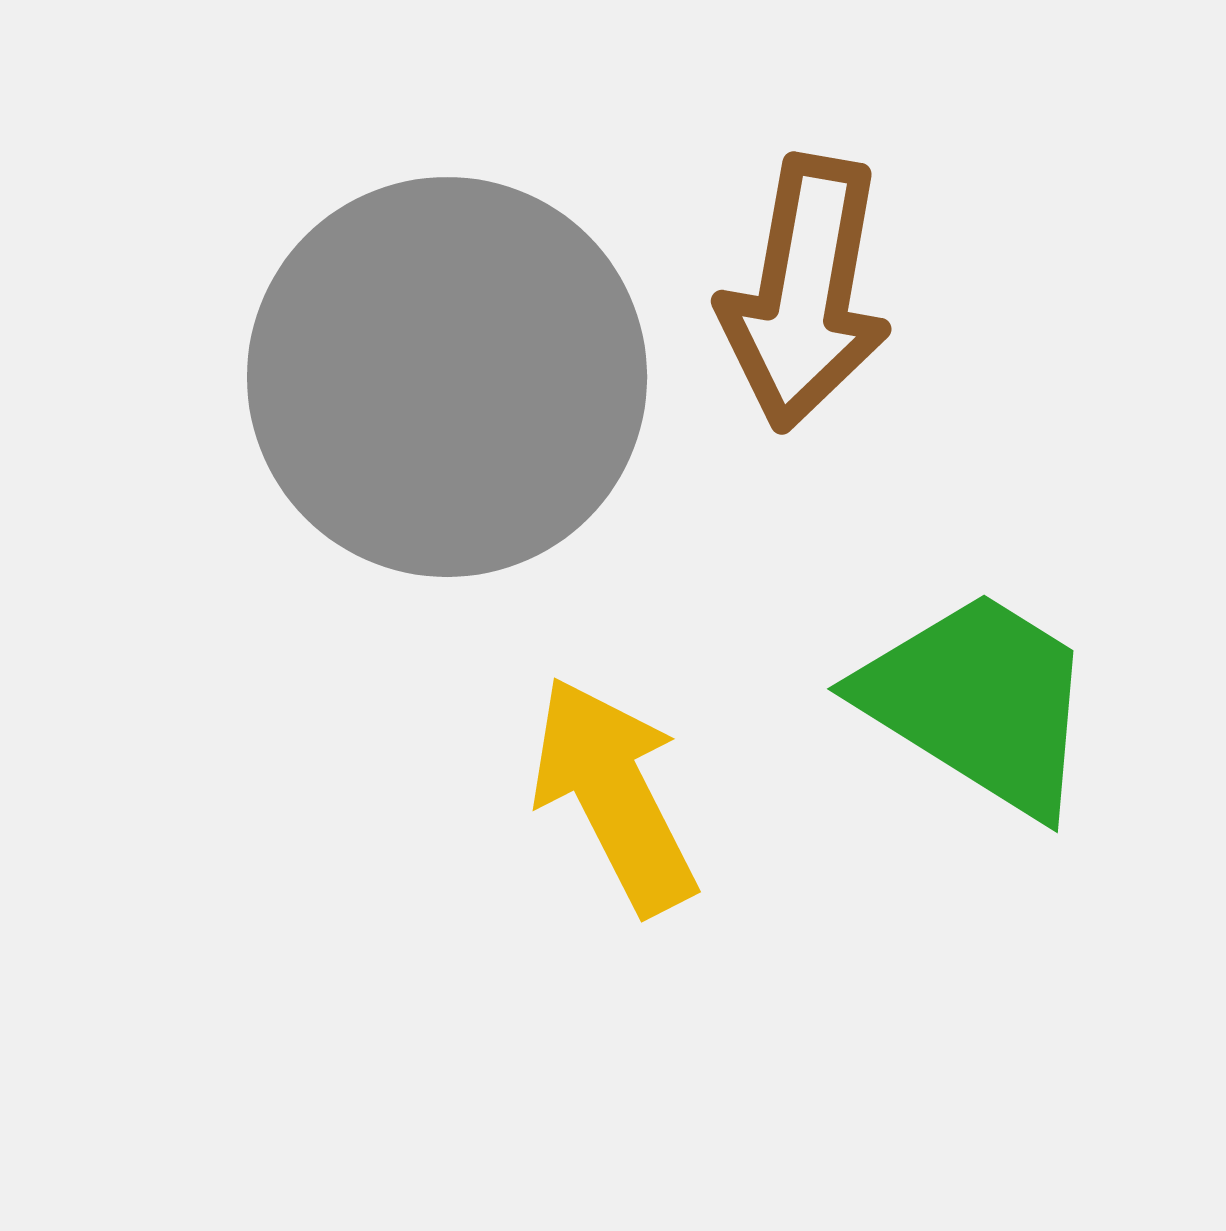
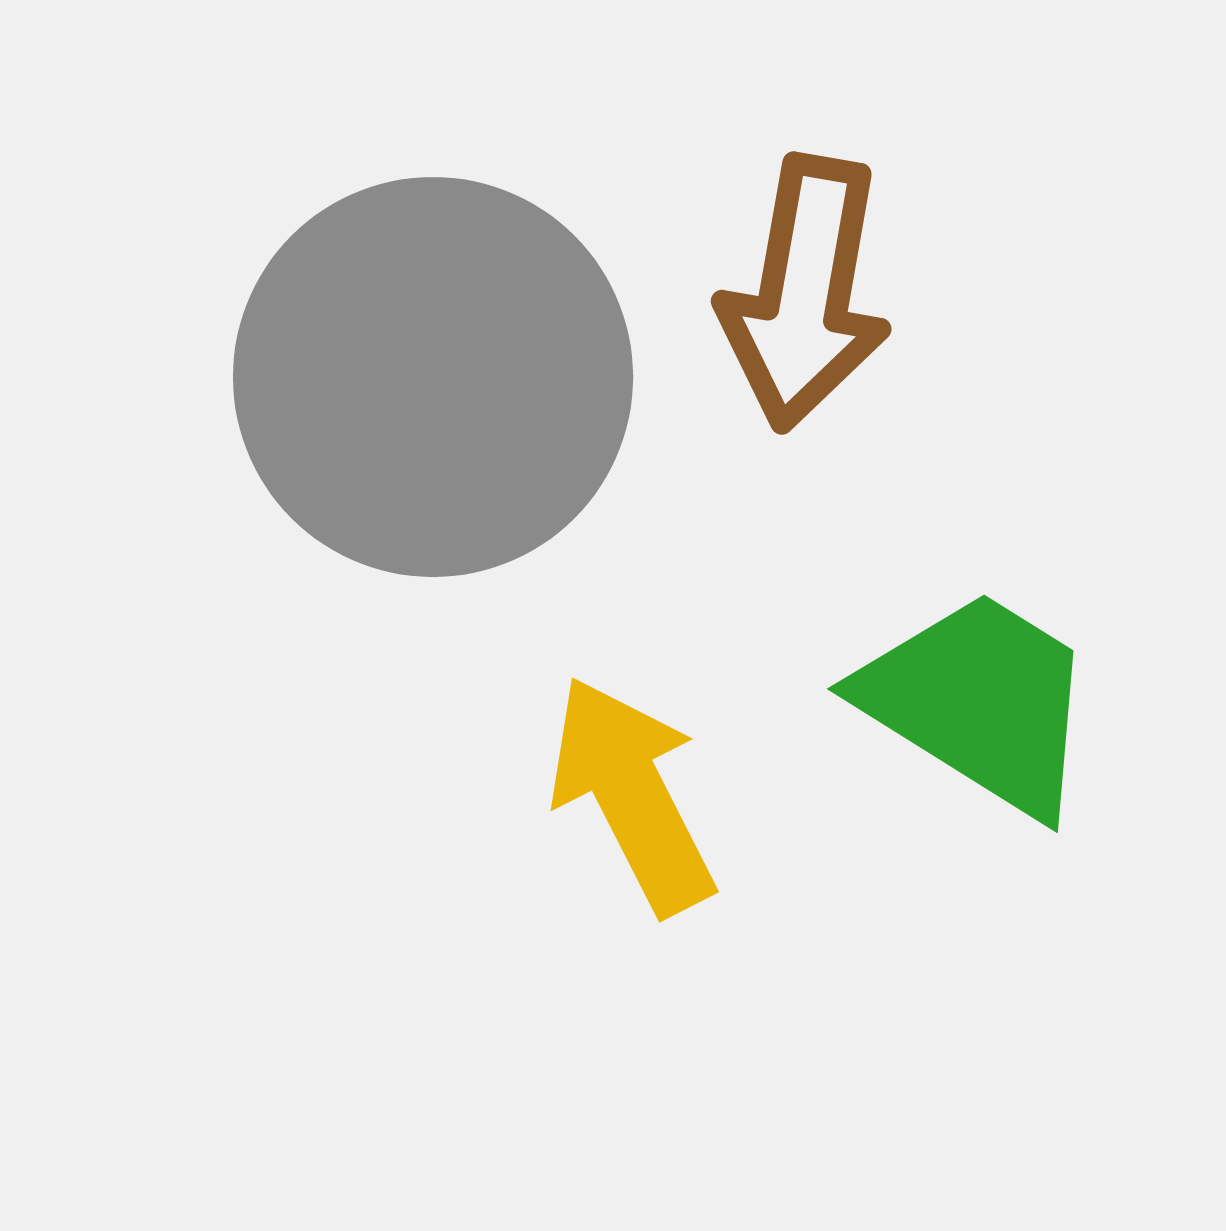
gray circle: moved 14 px left
yellow arrow: moved 18 px right
